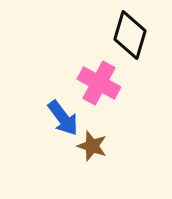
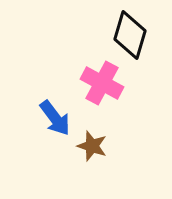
pink cross: moved 3 px right
blue arrow: moved 8 px left
